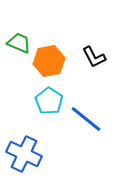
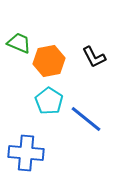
blue cross: moved 2 px right, 1 px up; rotated 20 degrees counterclockwise
